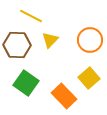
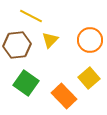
brown hexagon: rotated 8 degrees counterclockwise
